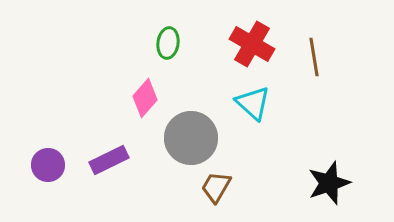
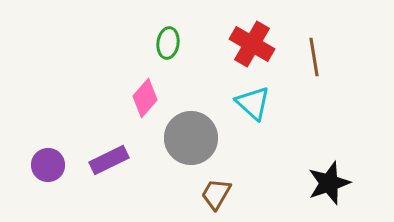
brown trapezoid: moved 7 px down
